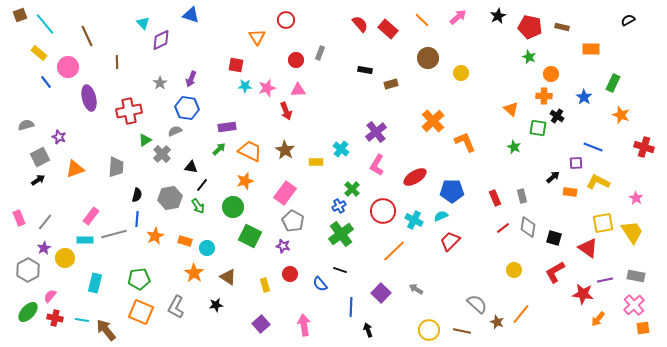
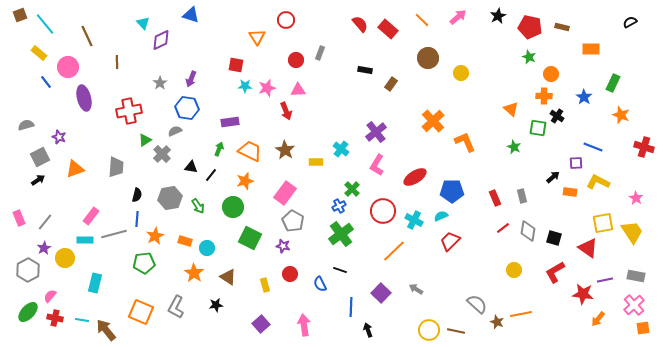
black semicircle at (628, 20): moved 2 px right, 2 px down
brown rectangle at (391, 84): rotated 40 degrees counterclockwise
purple ellipse at (89, 98): moved 5 px left
purple rectangle at (227, 127): moved 3 px right, 5 px up
green arrow at (219, 149): rotated 24 degrees counterclockwise
black line at (202, 185): moved 9 px right, 10 px up
gray diamond at (528, 227): moved 4 px down
green square at (250, 236): moved 2 px down
green pentagon at (139, 279): moved 5 px right, 16 px up
blue semicircle at (320, 284): rotated 14 degrees clockwise
orange line at (521, 314): rotated 40 degrees clockwise
brown line at (462, 331): moved 6 px left
